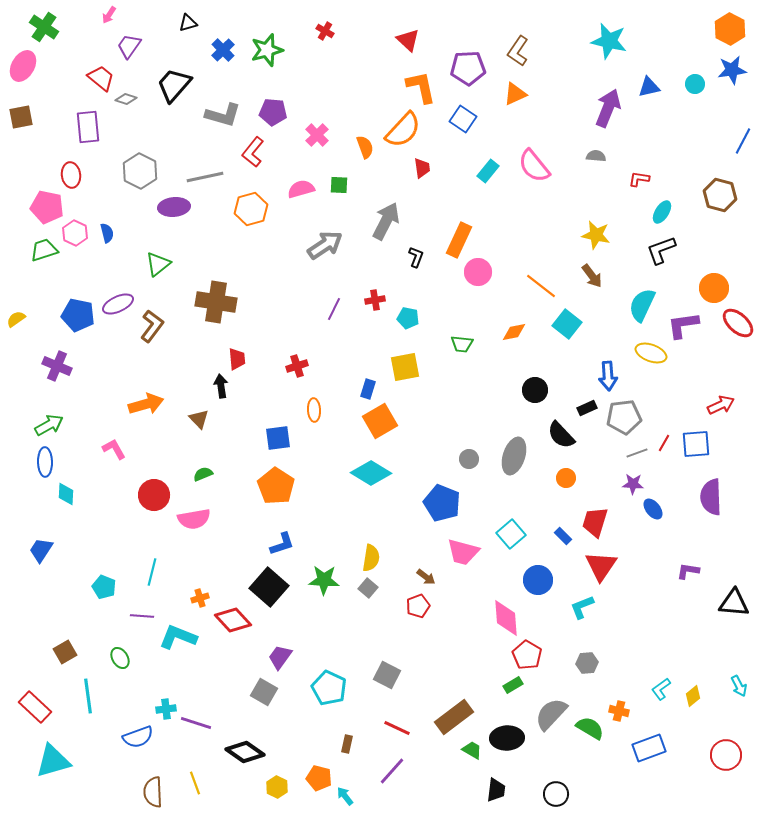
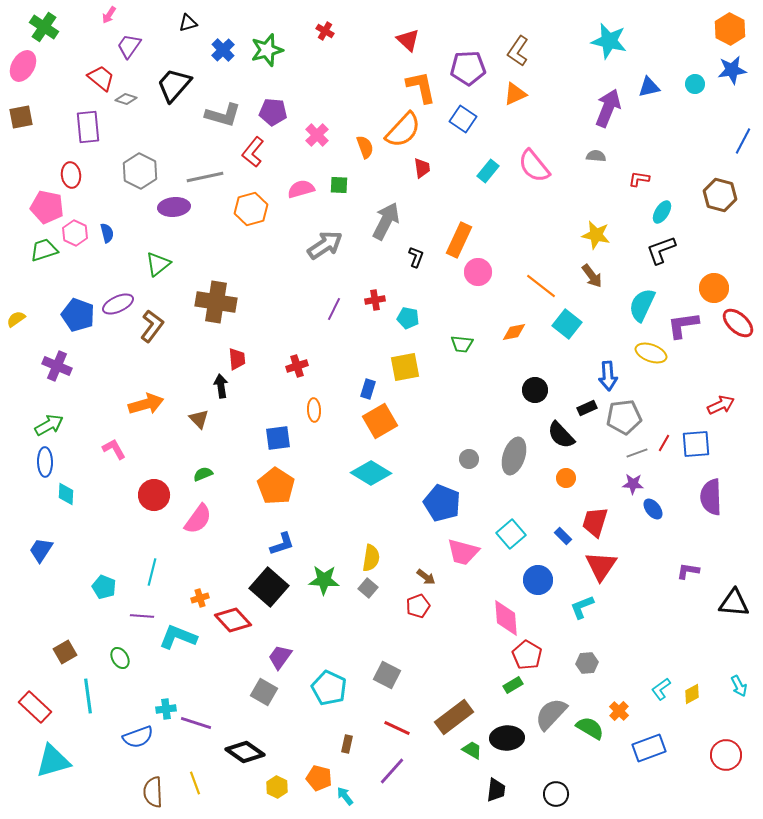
blue pentagon at (78, 315): rotated 8 degrees clockwise
pink semicircle at (194, 519): moved 4 px right; rotated 44 degrees counterclockwise
yellow diamond at (693, 696): moved 1 px left, 2 px up; rotated 10 degrees clockwise
orange cross at (619, 711): rotated 30 degrees clockwise
